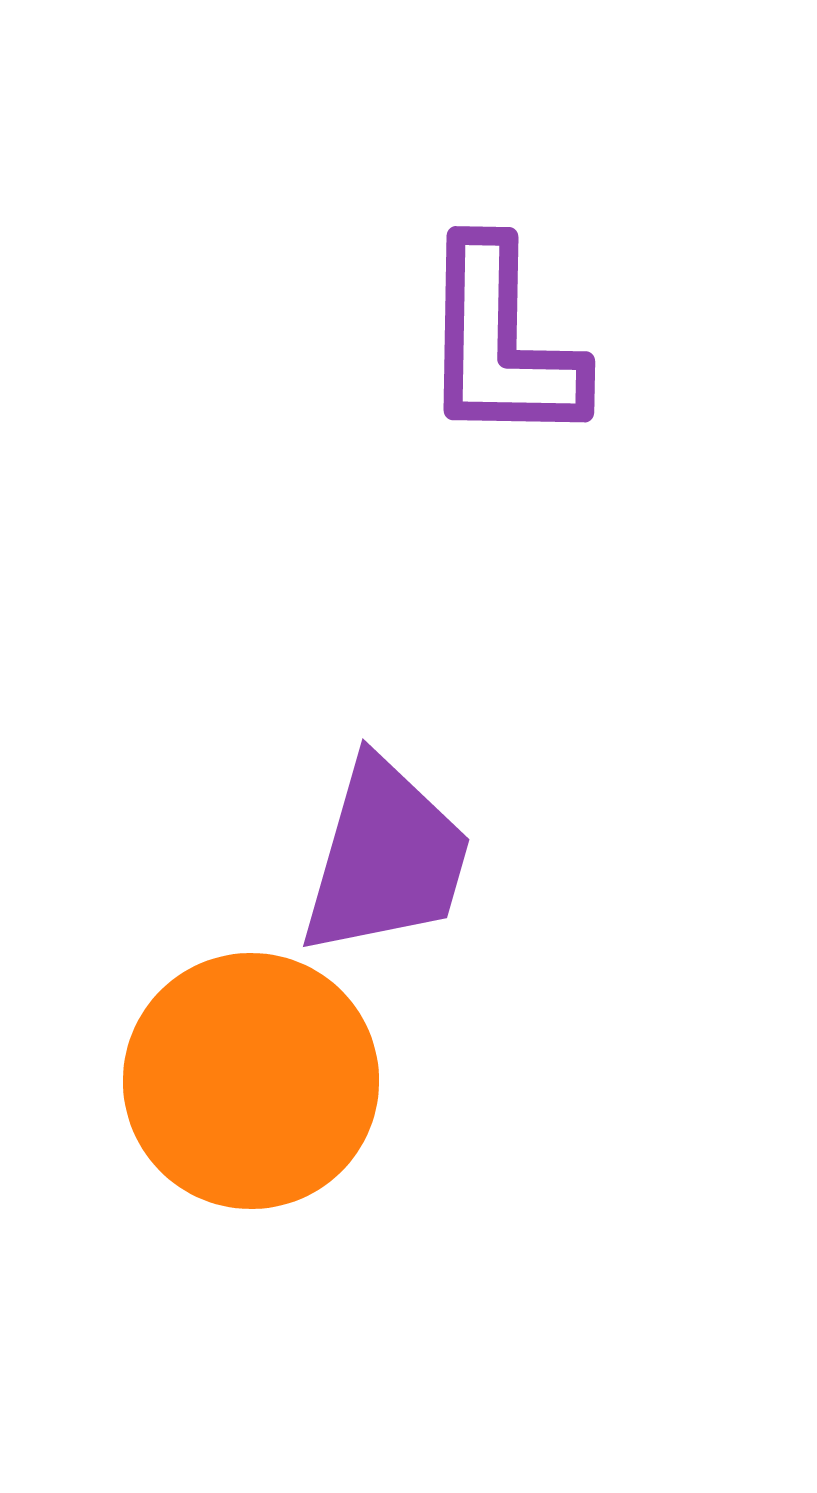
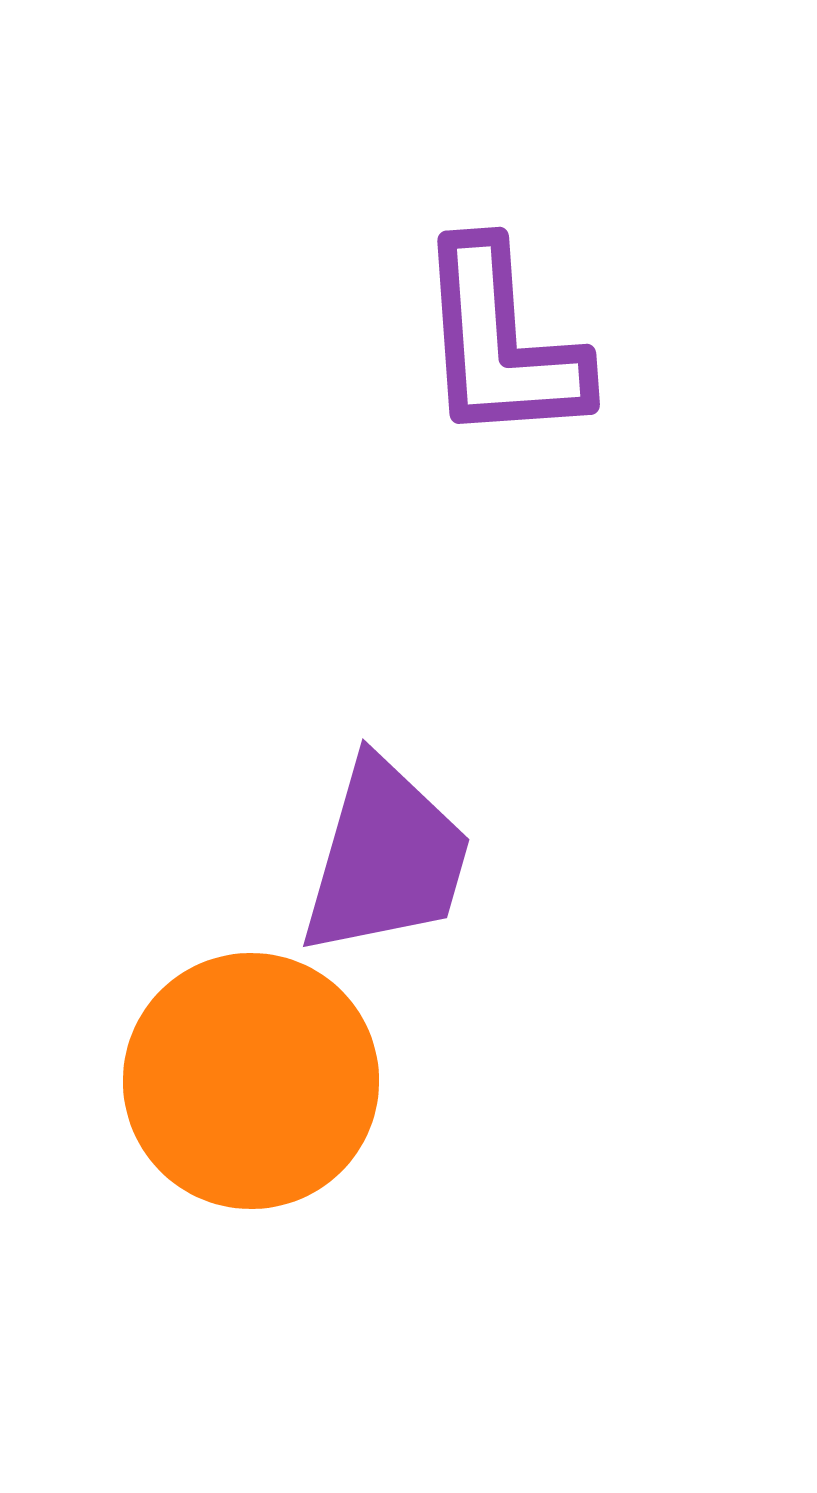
purple L-shape: rotated 5 degrees counterclockwise
